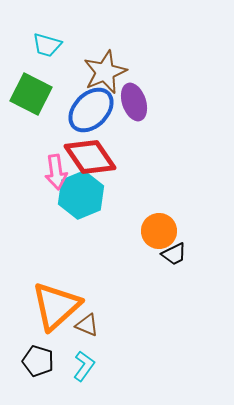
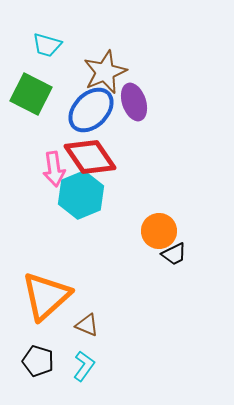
pink arrow: moved 2 px left, 3 px up
orange triangle: moved 10 px left, 10 px up
